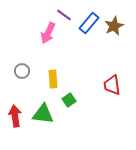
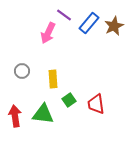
red trapezoid: moved 16 px left, 19 px down
